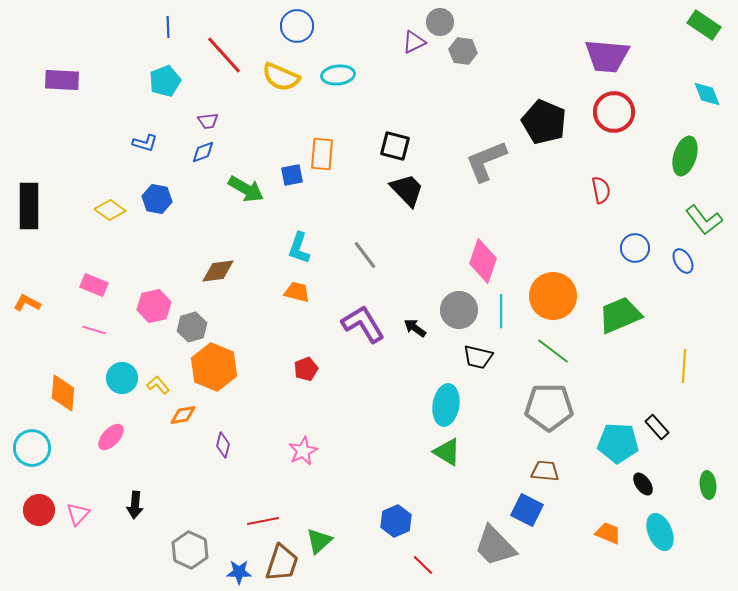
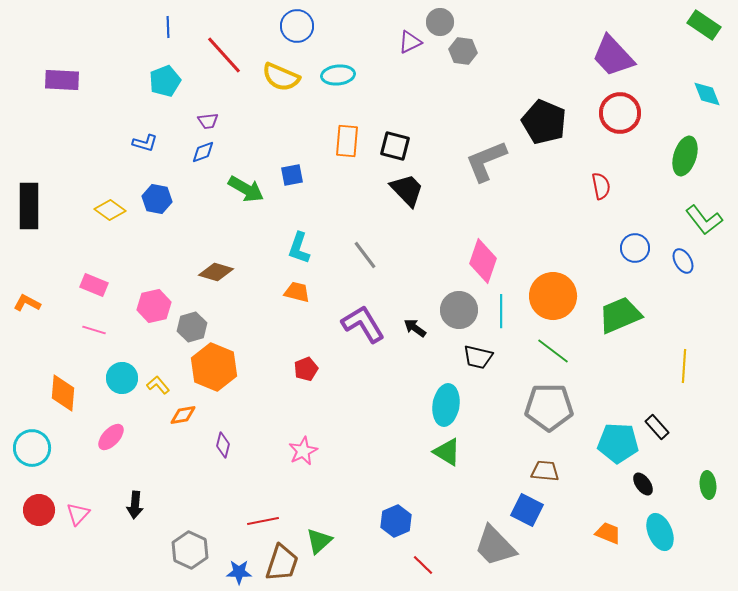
purple triangle at (414, 42): moved 4 px left
purple trapezoid at (607, 56): moved 6 px right; rotated 42 degrees clockwise
red circle at (614, 112): moved 6 px right, 1 px down
orange rectangle at (322, 154): moved 25 px right, 13 px up
red semicircle at (601, 190): moved 4 px up
brown diamond at (218, 271): moved 2 px left, 1 px down; rotated 24 degrees clockwise
